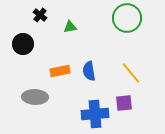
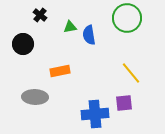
blue semicircle: moved 36 px up
